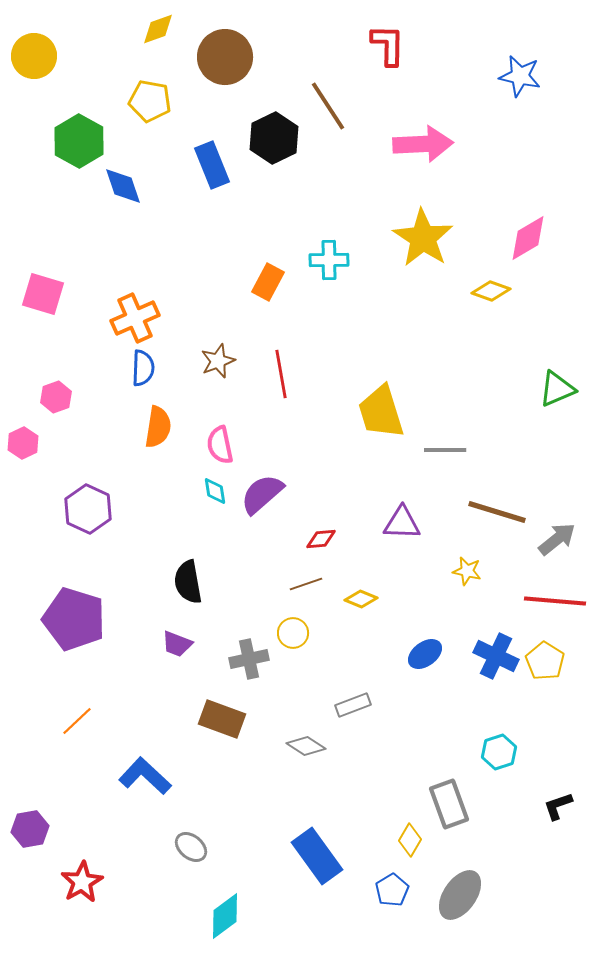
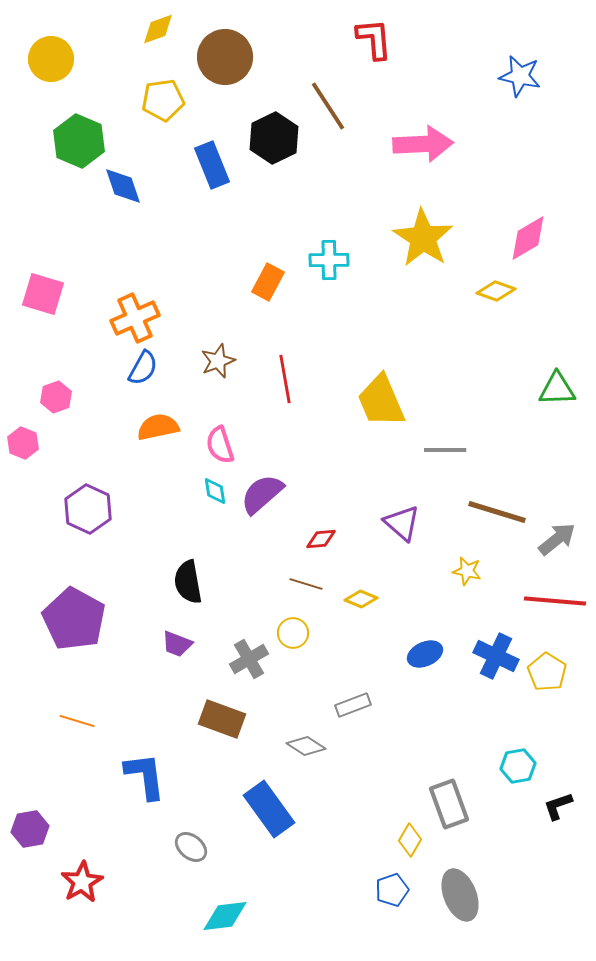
red L-shape at (388, 45): moved 14 px left, 6 px up; rotated 6 degrees counterclockwise
yellow circle at (34, 56): moved 17 px right, 3 px down
yellow pentagon at (150, 101): moved 13 px right, 1 px up; rotated 18 degrees counterclockwise
green hexagon at (79, 141): rotated 6 degrees counterclockwise
yellow diamond at (491, 291): moved 5 px right
blue semicircle at (143, 368): rotated 27 degrees clockwise
red line at (281, 374): moved 4 px right, 5 px down
green triangle at (557, 389): rotated 21 degrees clockwise
yellow trapezoid at (381, 412): moved 11 px up; rotated 6 degrees counterclockwise
orange semicircle at (158, 427): rotated 111 degrees counterclockwise
pink hexagon at (23, 443): rotated 12 degrees counterclockwise
pink semicircle at (220, 445): rotated 6 degrees counterclockwise
purple triangle at (402, 523): rotated 39 degrees clockwise
brown line at (306, 584): rotated 36 degrees clockwise
purple pentagon at (74, 619): rotated 12 degrees clockwise
blue ellipse at (425, 654): rotated 12 degrees clockwise
gray cross at (249, 659): rotated 18 degrees counterclockwise
yellow pentagon at (545, 661): moved 2 px right, 11 px down
orange line at (77, 721): rotated 60 degrees clockwise
cyan hexagon at (499, 752): moved 19 px right, 14 px down; rotated 8 degrees clockwise
blue L-shape at (145, 776): rotated 40 degrees clockwise
blue rectangle at (317, 856): moved 48 px left, 47 px up
blue pentagon at (392, 890): rotated 12 degrees clockwise
gray ellipse at (460, 895): rotated 57 degrees counterclockwise
cyan diamond at (225, 916): rotated 30 degrees clockwise
